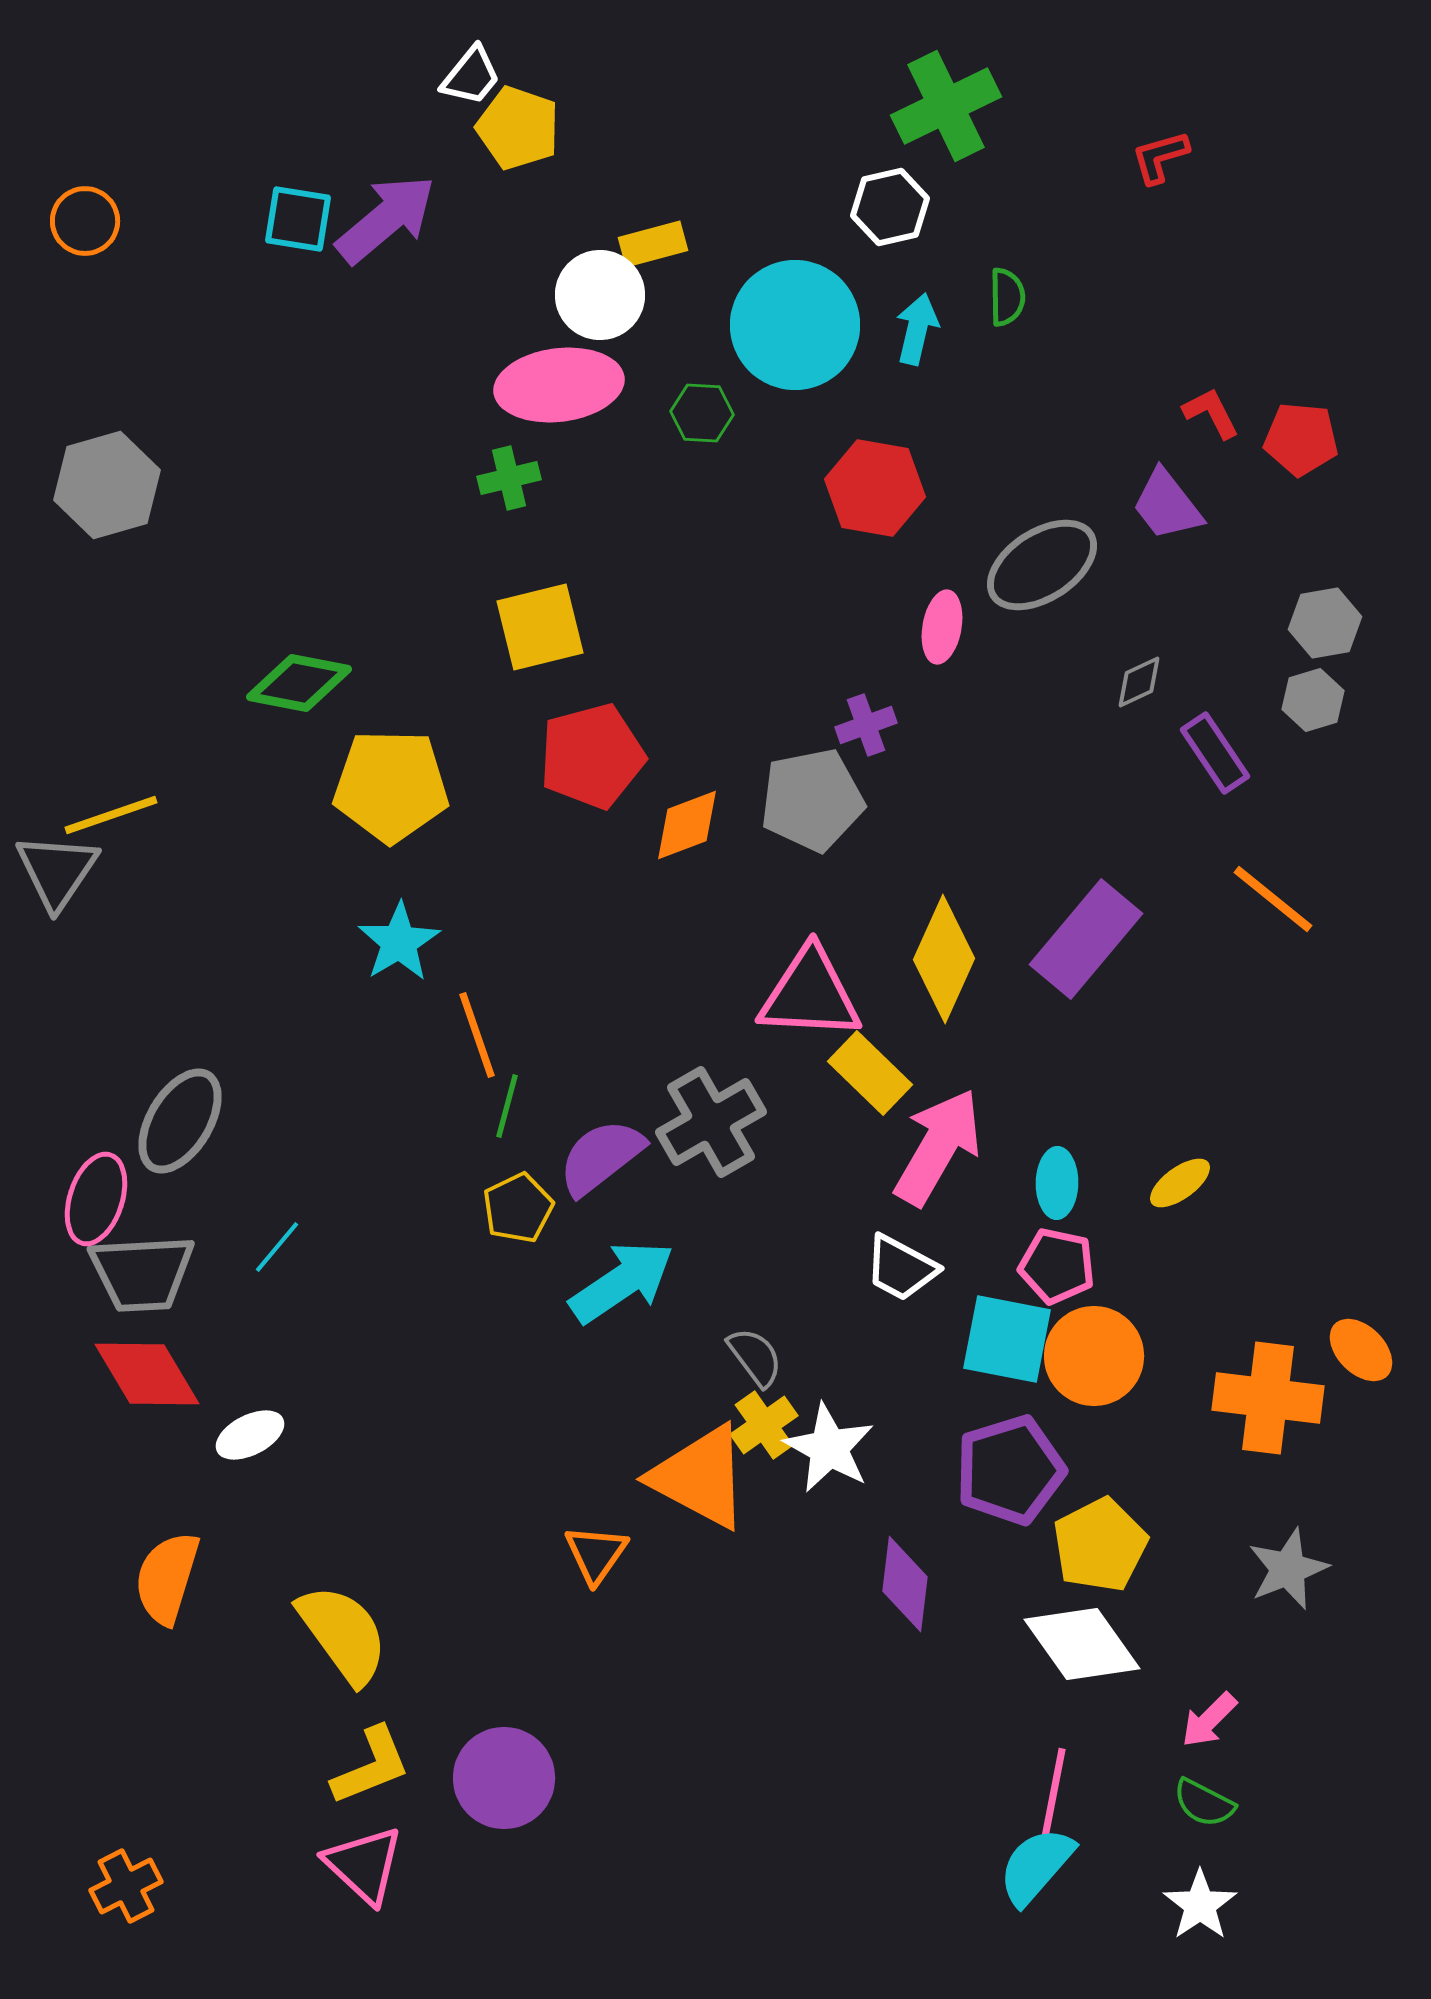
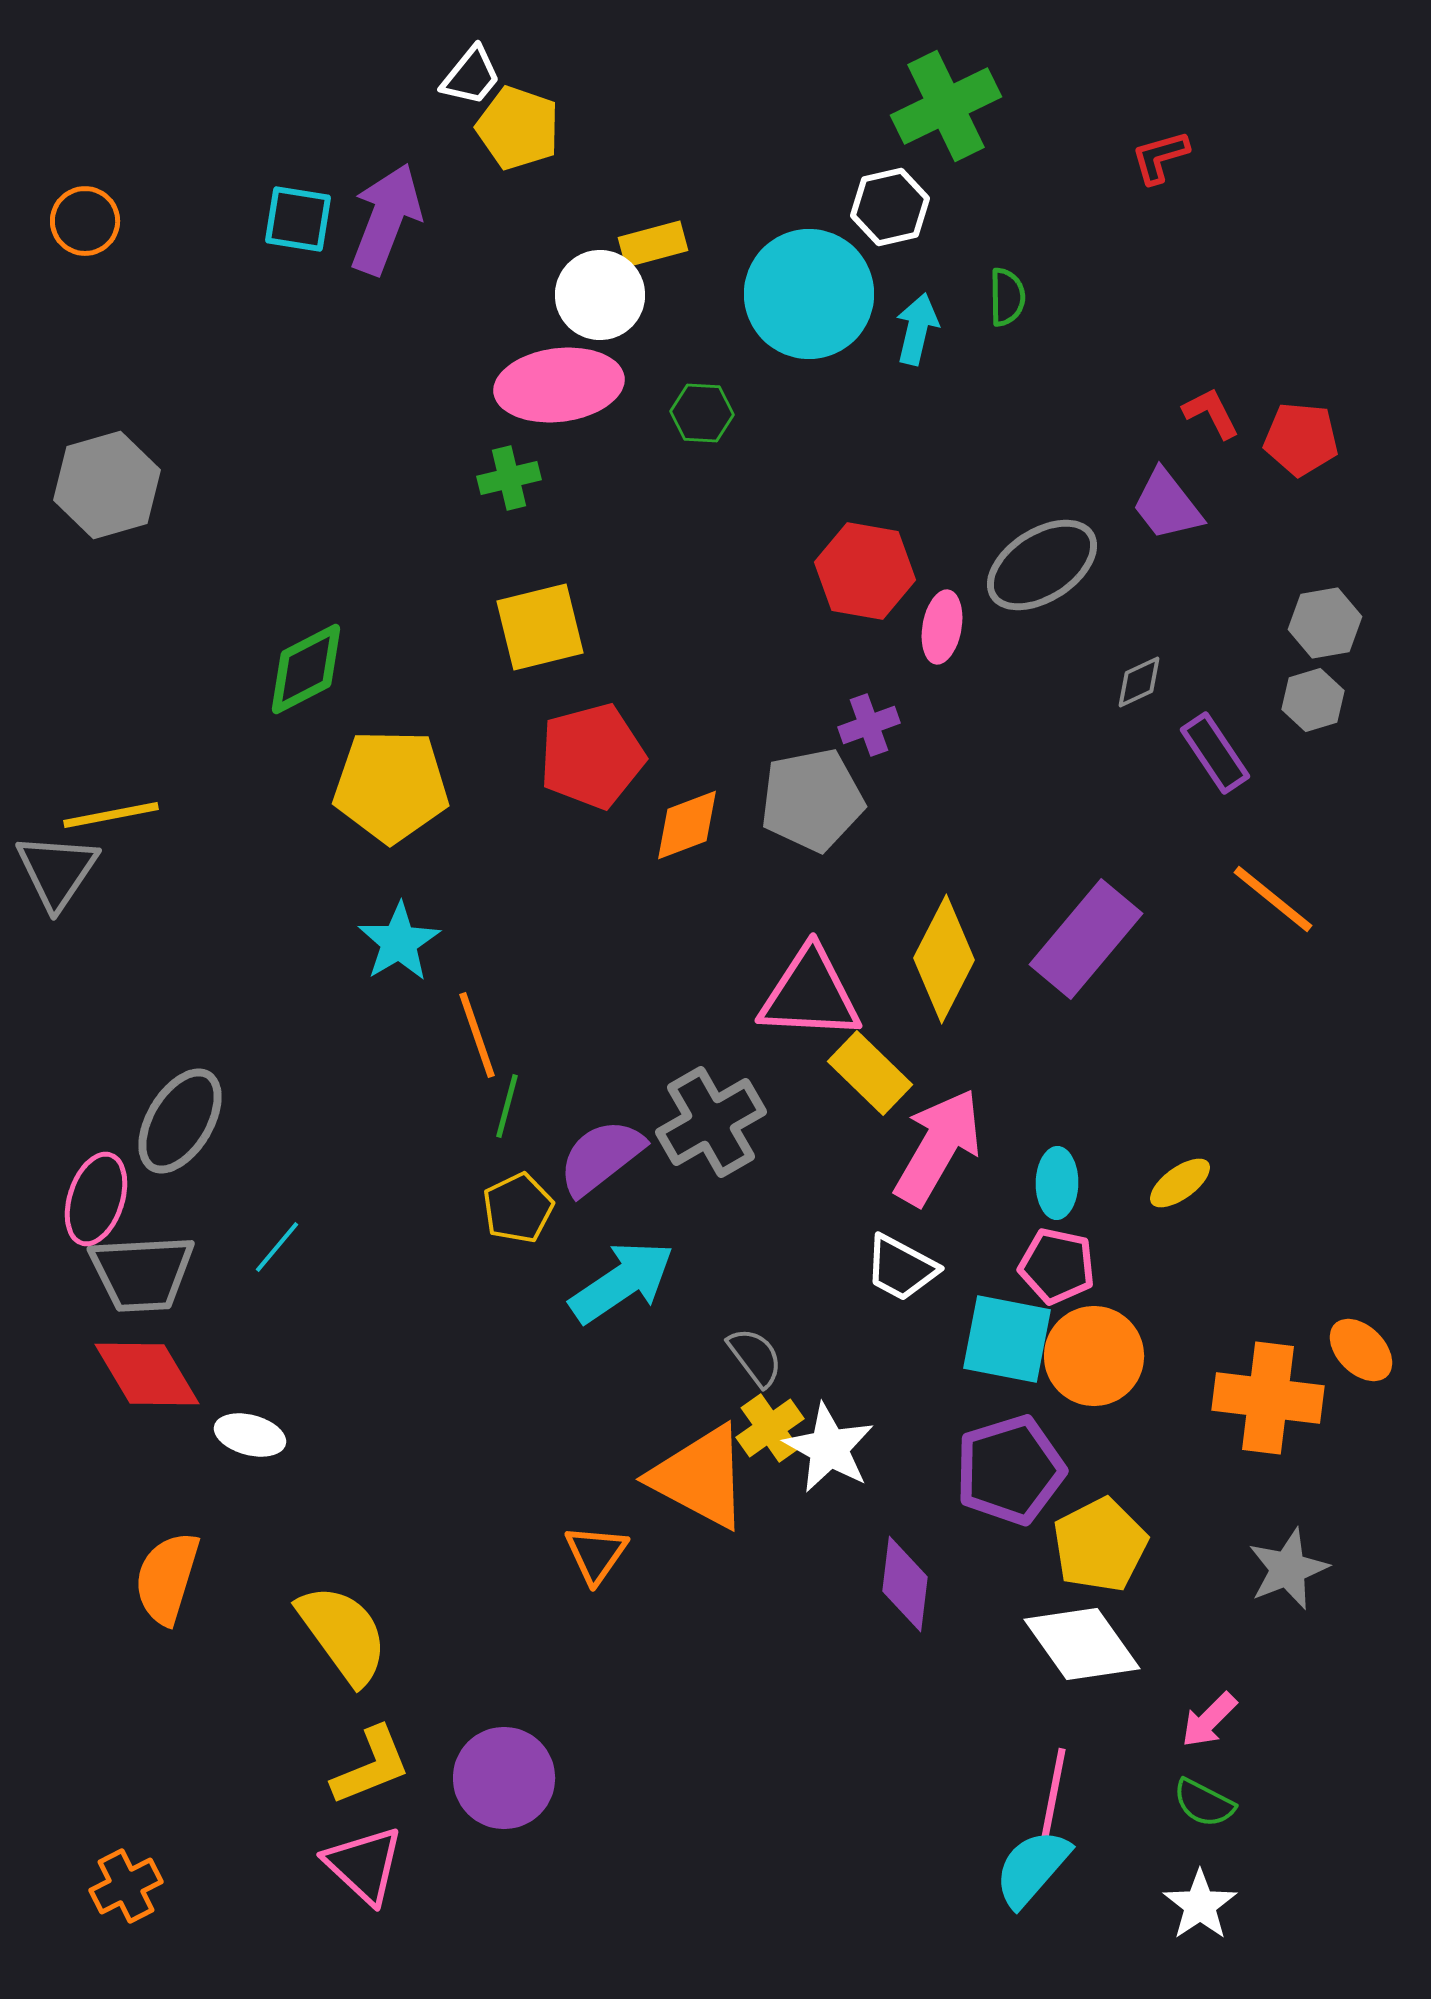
purple arrow at (386, 219): rotated 29 degrees counterclockwise
cyan circle at (795, 325): moved 14 px right, 31 px up
red hexagon at (875, 488): moved 10 px left, 83 px down
green diamond at (299, 683): moved 7 px right, 14 px up; rotated 38 degrees counterclockwise
purple cross at (866, 725): moved 3 px right
yellow line at (111, 815): rotated 8 degrees clockwise
yellow diamond at (944, 959): rotated 3 degrees clockwise
yellow cross at (764, 1425): moved 6 px right, 3 px down
white ellipse at (250, 1435): rotated 42 degrees clockwise
cyan semicircle at (1036, 1866): moved 4 px left, 2 px down
